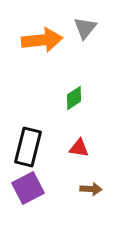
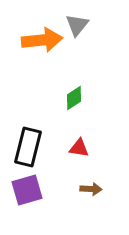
gray triangle: moved 8 px left, 3 px up
purple square: moved 1 px left, 2 px down; rotated 12 degrees clockwise
